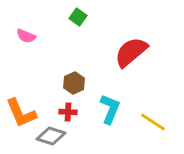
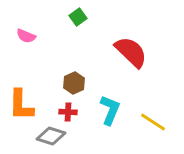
green square: rotated 18 degrees clockwise
red semicircle: rotated 84 degrees clockwise
cyan L-shape: moved 1 px down
orange L-shape: moved 8 px up; rotated 24 degrees clockwise
